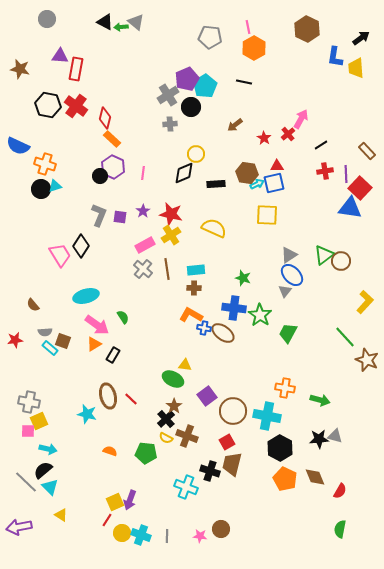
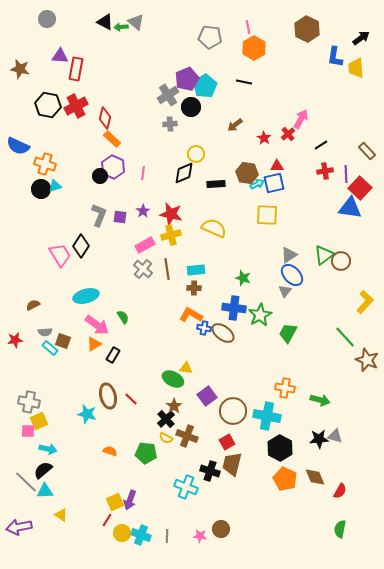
red cross at (76, 106): rotated 25 degrees clockwise
yellow cross at (171, 235): rotated 18 degrees clockwise
brown semicircle at (33, 305): rotated 104 degrees clockwise
green star at (260, 315): rotated 10 degrees clockwise
yellow triangle at (185, 365): moved 1 px right, 3 px down
cyan triangle at (50, 487): moved 5 px left, 4 px down; rotated 48 degrees counterclockwise
